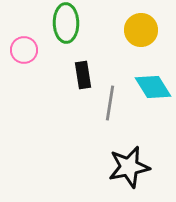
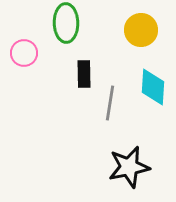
pink circle: moved 3 px down
black rectangle: moved 1 px right, 1 px up; rotated 8 degrees clockwise
cyan diamond: rotated 36 degrees clockwise
